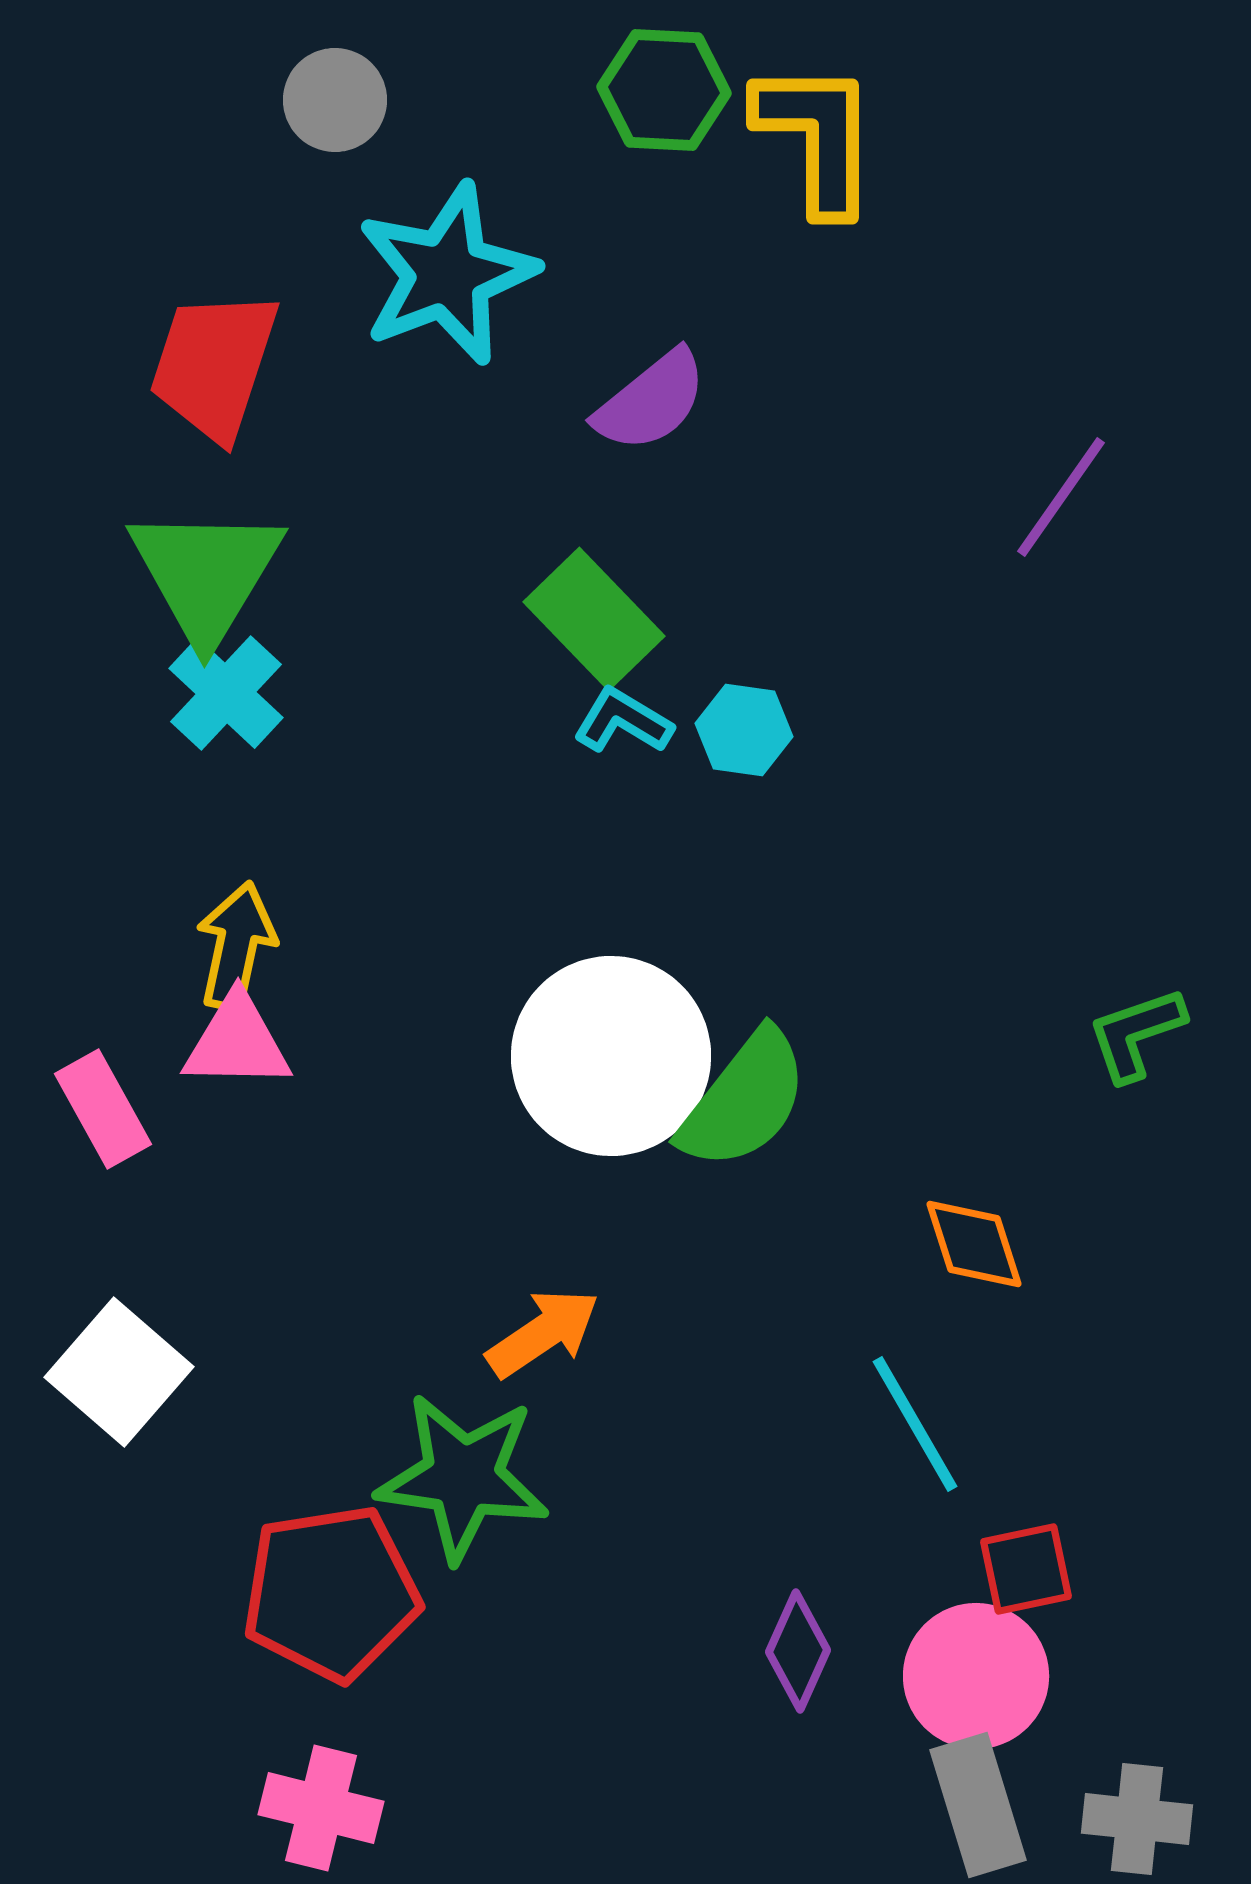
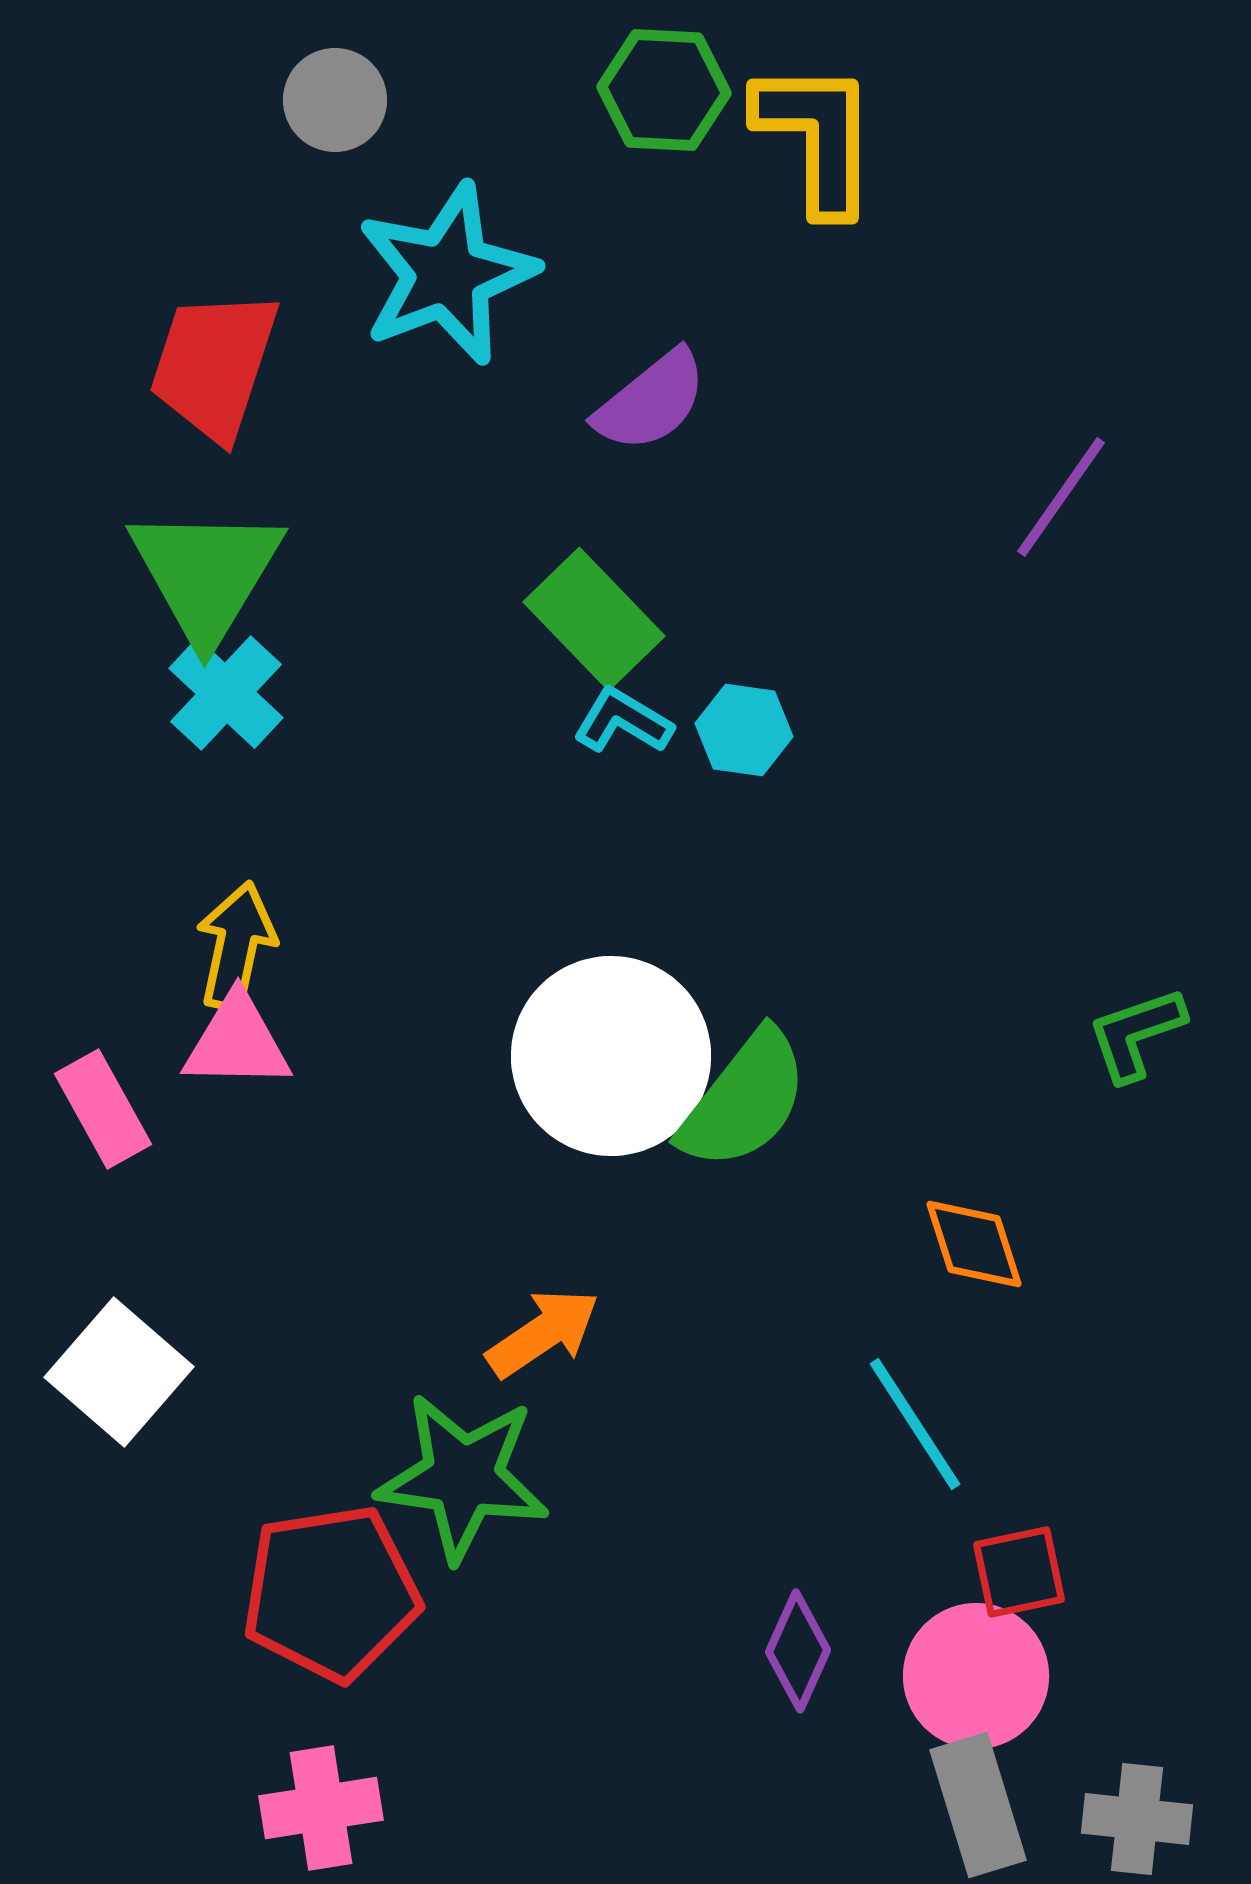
cyan line: rotated 3 degrees counterclockwise
red square: moved 7 px left, 3 px down
pink cross: rotated 23 degrees counterclockwise
